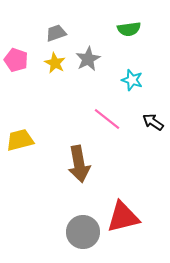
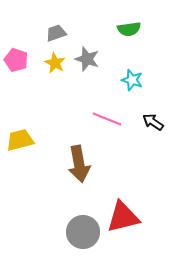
gray star: moved 1 px left; rotated 25 degrees counterclockwise
pink line: rotated 16 degrees counterclockwise
